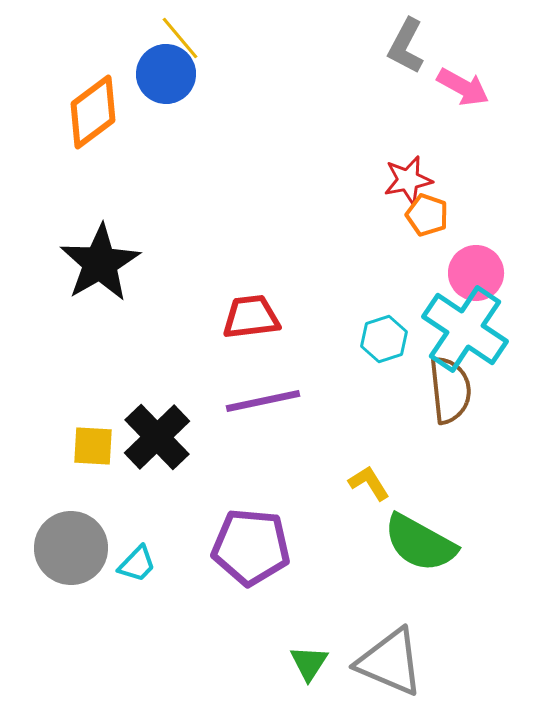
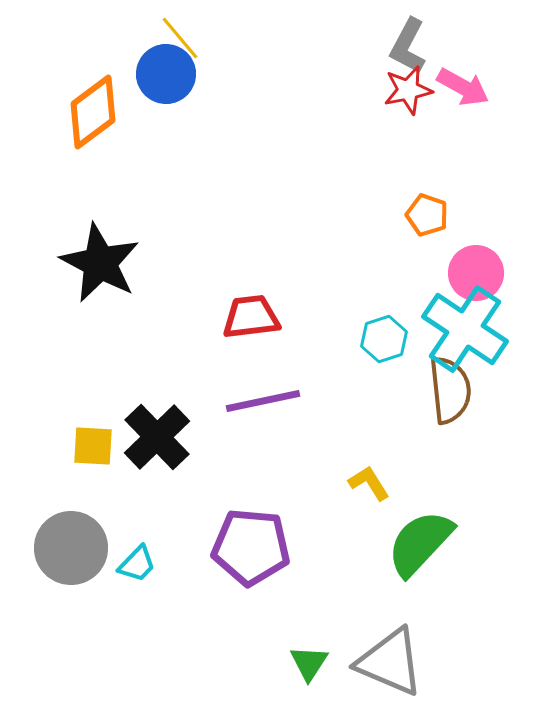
gray L-shape: moved 2 px right
red star: moved 90 px up
black star: rotated 14 degrees counterclockwise
green semicircle: rotated 104 degrees clockwise
